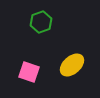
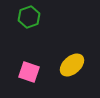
green hexagon: moved 12 px left, 5 px up
